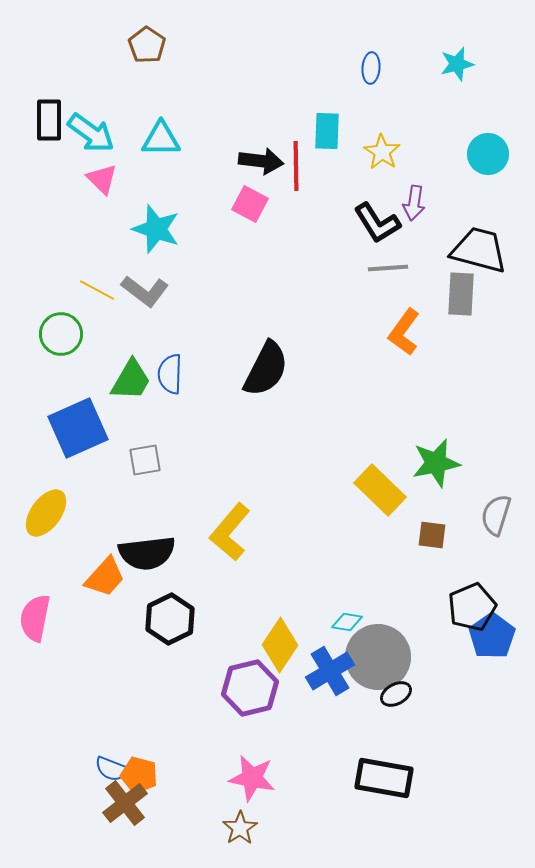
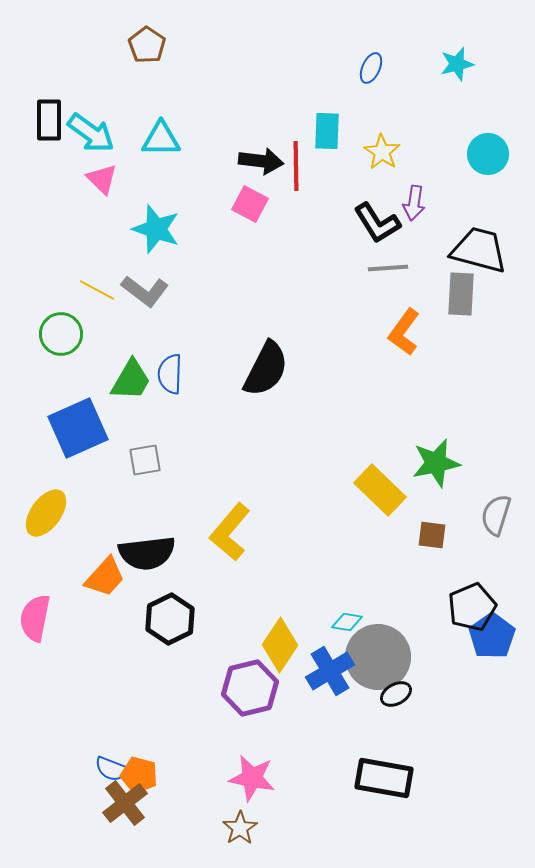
blue ellipse at (371, 68): rotated 20 degrees clockwise
